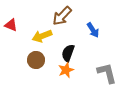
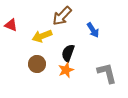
brown circle: moved 1 px right, 4 px down
